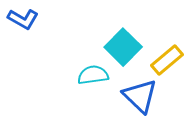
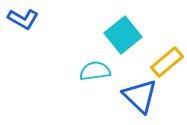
cyan square: moved 12 px up; rotated 6 degrees clockwise
yellow rectangle: moved 2 px down
cyan semicircle: moved 2 px right, 4 px up
